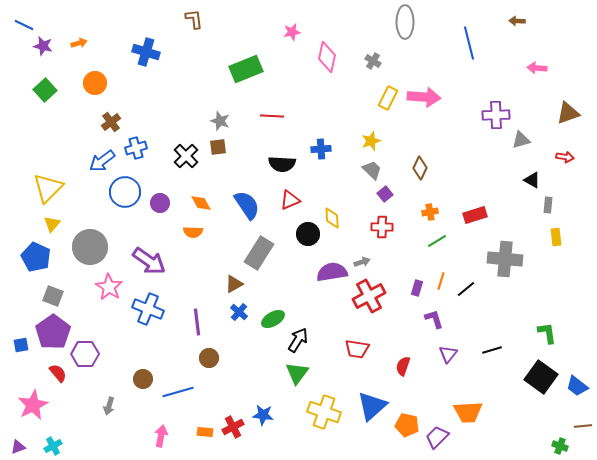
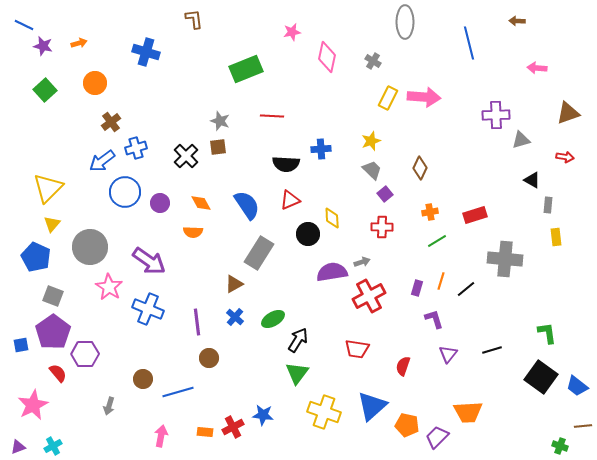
black semicircle at (282, 164): moved 4 px right
blue cross at (239, 312): moved 4 px left, 5 px down
